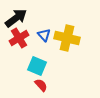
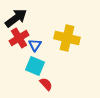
blue triangle: moved 9 px left, 10 px down; rotated 16 degrees clockwise
cyan square: moved 2 px left
red semicircle: moved 5 px right, 1 px up
